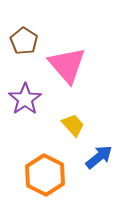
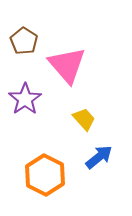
yellow trapezoid: moved 11 px right, 6 px up
